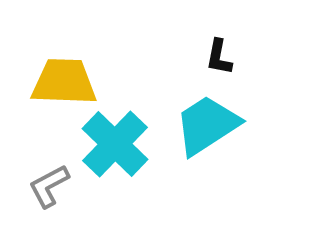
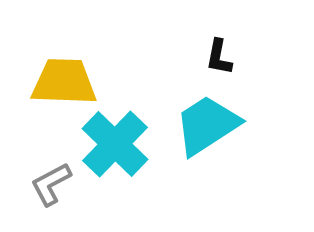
gray L-shape: moved 2 px right, 2 px up
